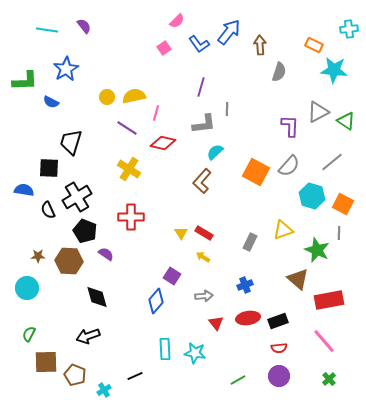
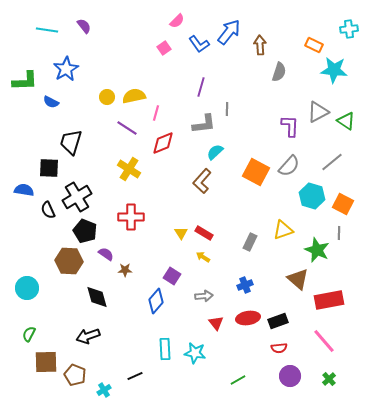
red diamond at (163, 143): rotated 35 degrees counterclockwise
brown star at (38, 256): moved 87 px right, 14 px down
purple circle at (279, 376): moved 11 px right
